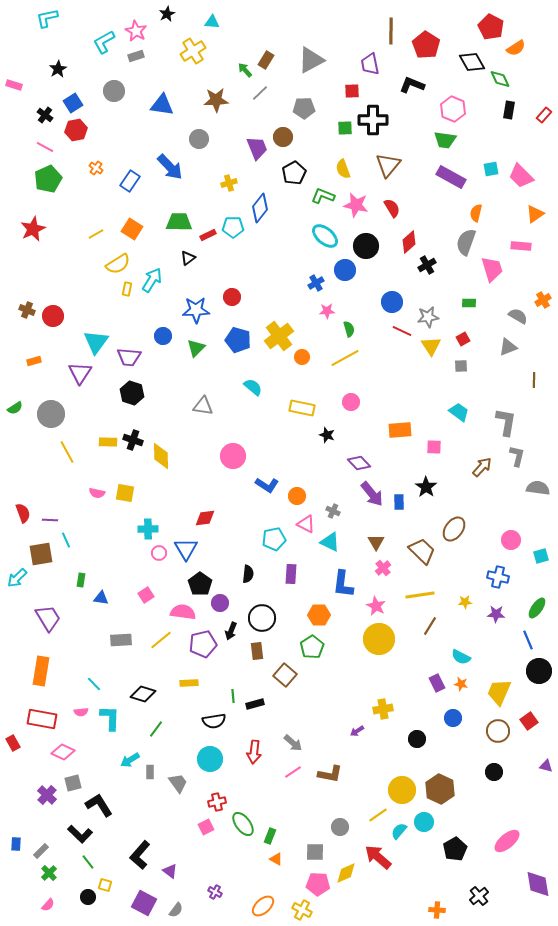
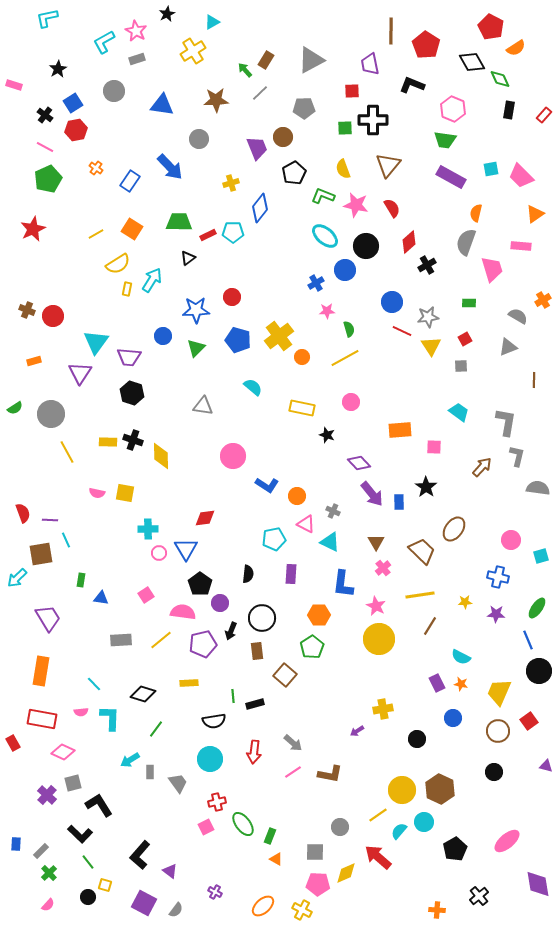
cyan triangle at (212, 22): rotated 35 degrees counterclockwise
gray rectangle at (136, 56): moved 1 px right, 3 px down
yellow cross at (229, 183): moved 2 px right
cyan pentagon at (233, 227): moved 5 px down
red square at (463, 339): moved 2 px right
